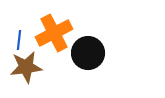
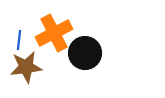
black circle: moved 3 px left
